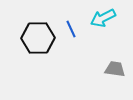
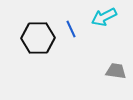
cyan arrow: moved 1 px right, 1 px up
gray trapezoid: moved 1 px right, 2 px down
